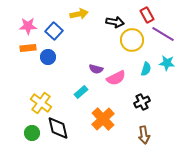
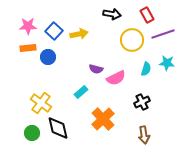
yellow arrow: moved 20 px down
black arrow: moved 3 px left, 8 px up
purple line: rotated 50 degrees counterclockwise
